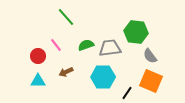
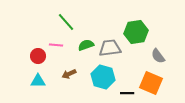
green line: moved 5 px down
green hexagon: rotated 15 degrees counterclockwise
pink line: rotated 48 degrees counterclockwise
gray semicircle: moved 8 px right
brown arrow: moved 3 px right, 2 px down
cyan hexagon: rotated 15 degrees clockwise
orange square: moved 2 px down
black line: rotated 56 degrees clockwise
